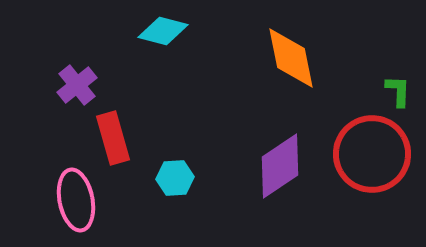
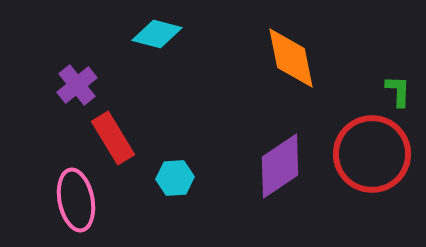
cyan diamond: moved 6 px left, 3 px down
red rectangle: rotated 15 degrees counterclockwise
